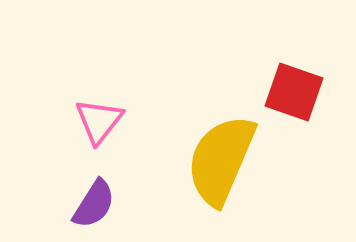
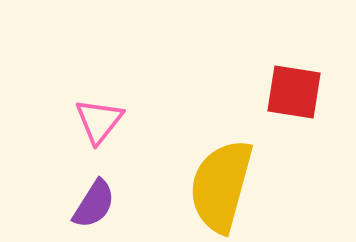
red square: rotated 10 degrees counterclockwise
yellow semicircle: moved 26 px down; rotated 8 degrees counterclockwise
